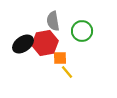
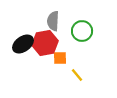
gray semicircle: rotated 12 degrees clockwise
yellow line: moved 10 px right, 3 px down
